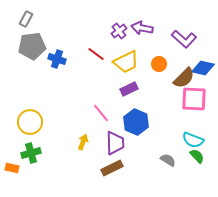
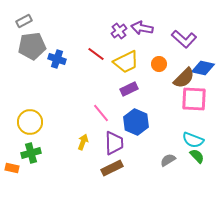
gray rectangle: moved 2 px left, 2 px down; rotated 35 degrees clockwise
purple trapezoid: moved 1 px left
gray semicircle: rotated 63 degrees counterclockwise
